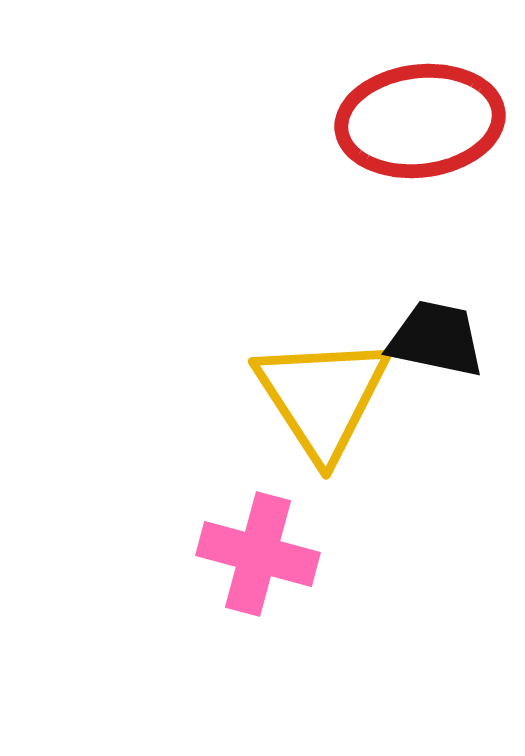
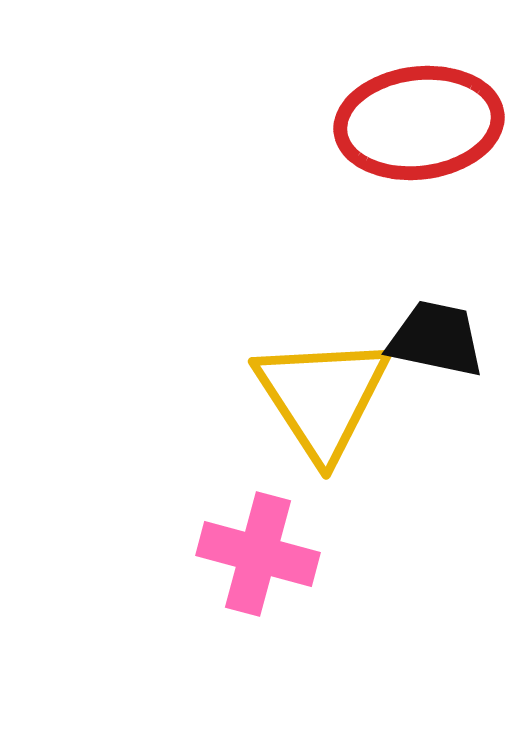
red ellipse: moved 1 px left, 2 px down
